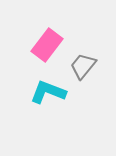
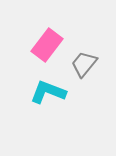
gray trapezoid: moved 1 px right, 2 px up
